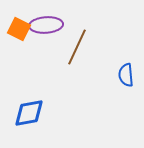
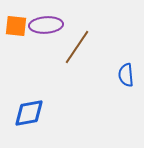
orange square: moved 3 px left, 3 px up; rotated 20 degrees counterclockwise
brown line: rotated 9 degrees clockwise
